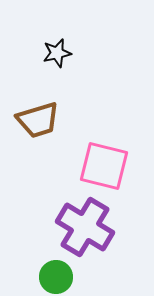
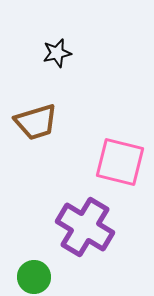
brown trapezoid: moved 2 px left, 2 px down
pink square: moved 16 px right, 4 px up
green circle: moved 22 px left
